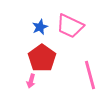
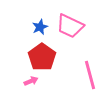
red pentagon: moved 1 px up
pink arrow: rotated 128 degrees counterclockwise
